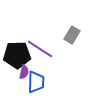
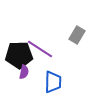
gray rectangle: moved 5 px right
black pentagon: moved 2 px right
blue trapezoid: moved 17 px right
